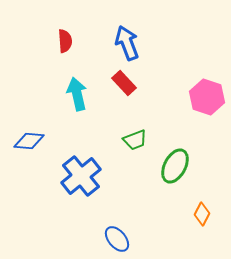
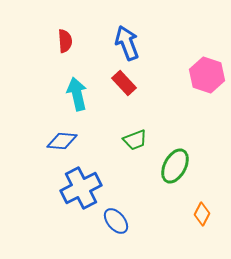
pink hexagon: moved 22 px up
blue diamond: moved 33 px right
blue cross: moved 12 px down; rotated 12 degrees clockwise
blue ellipse: moved 1 px left, 18 px up
